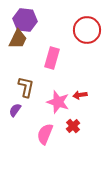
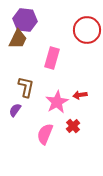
pink star: moved 1 px left; rotated 25 degrees clockwise
